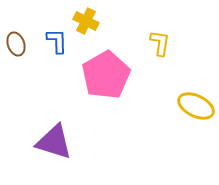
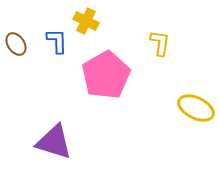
brown ellipse: rotated 15 degrees counterclockwise
yellow ellipse: moved 2 px down
